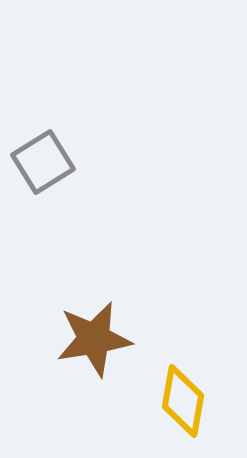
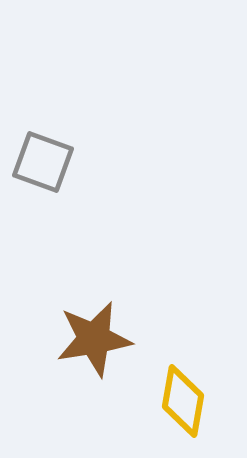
gray square: rotated 38 degrees counterclockwise
